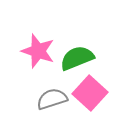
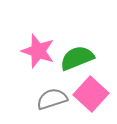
pink square: moved 1 px right, 1 px down
